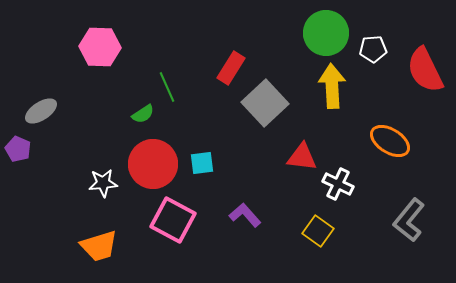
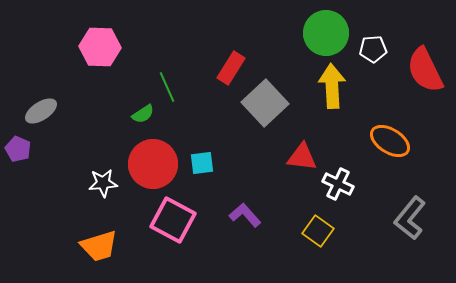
gray L-shape: moved 1 px right, 2 px up
